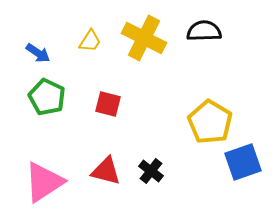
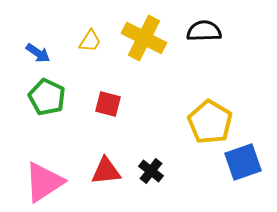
red triangle: rotated 20 degrees counterclockwise
